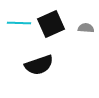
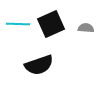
cyan line: moved 1 px left, 1 px down
